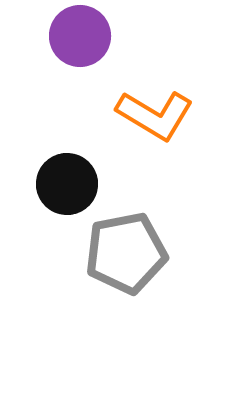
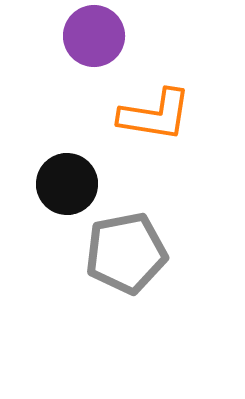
purple circle: moved 14 px right
orange L-shape: rotated 22 degrees counterclockwise
